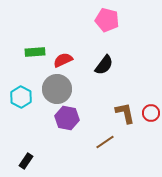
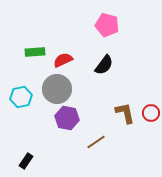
pink pentagon: moved 5 px down
cyan hexagon: rotated 20 degrees clockwise
brown line: moved 9 px left
